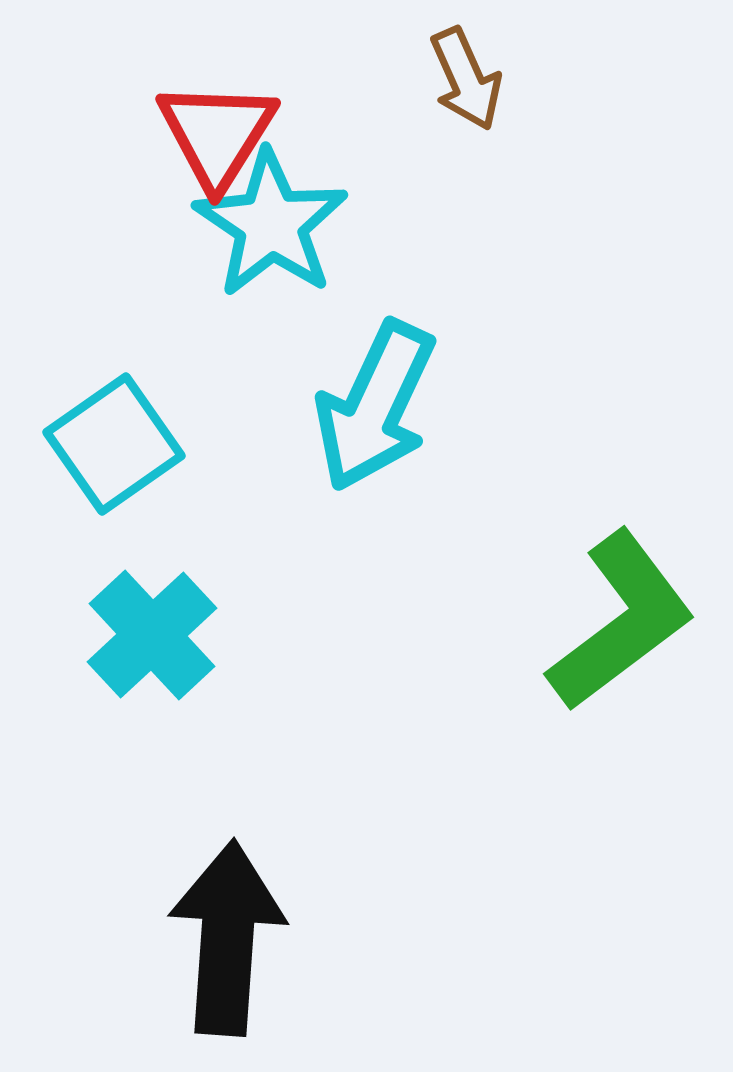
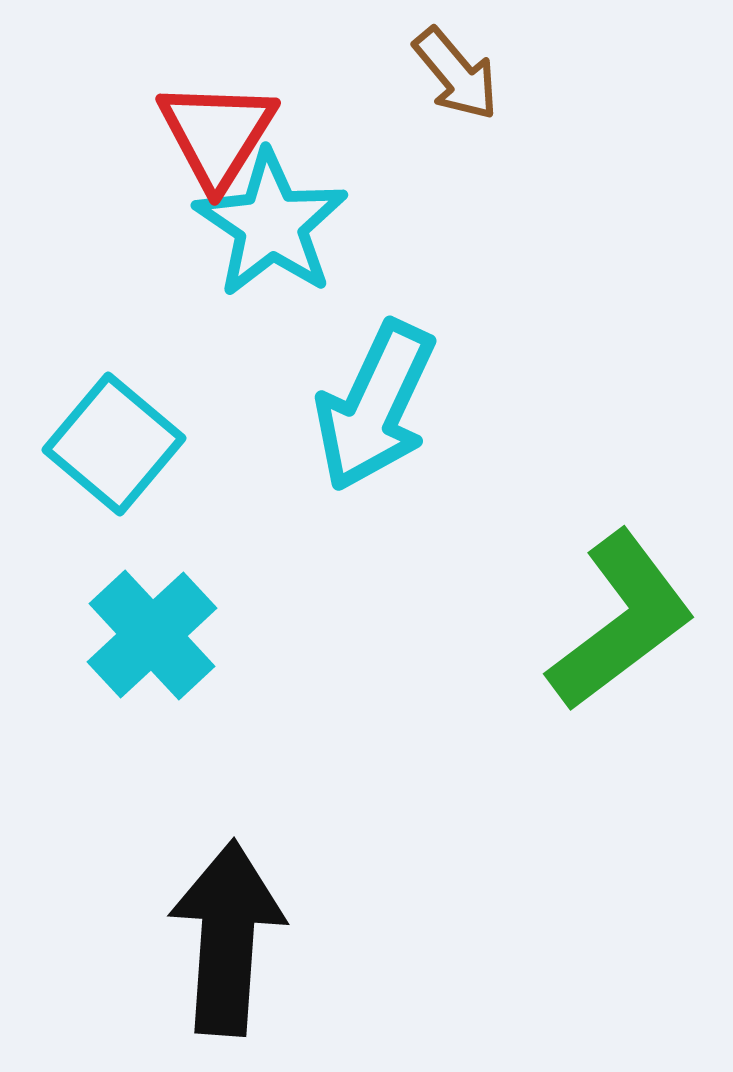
brown arrow: moved 10 px left, 5 px up; rotated 16 degrees counterclockwise
cyan square: rotated 15 degrees counterclockwise
